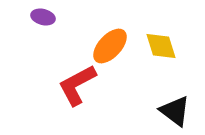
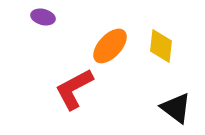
yellow diamond: rotated 24 degrees clockwise
red L-shape: moved 3 px left, 4 px down
black triangle: moved 1 px right, 3 px up
